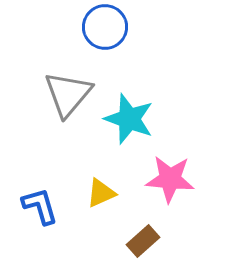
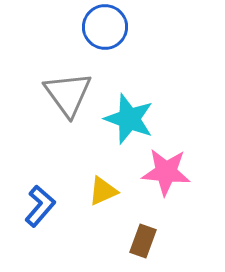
gray triangle: rotated 16 degrees counterclockwise
pink star: moved 4 px left, 7 px up
yellow triangle: moved 2 px right, 2 px up
blue L-shape: rotated 57 degrees clockwise
brown rectangle: rotated 28 degrees counterclockwise
